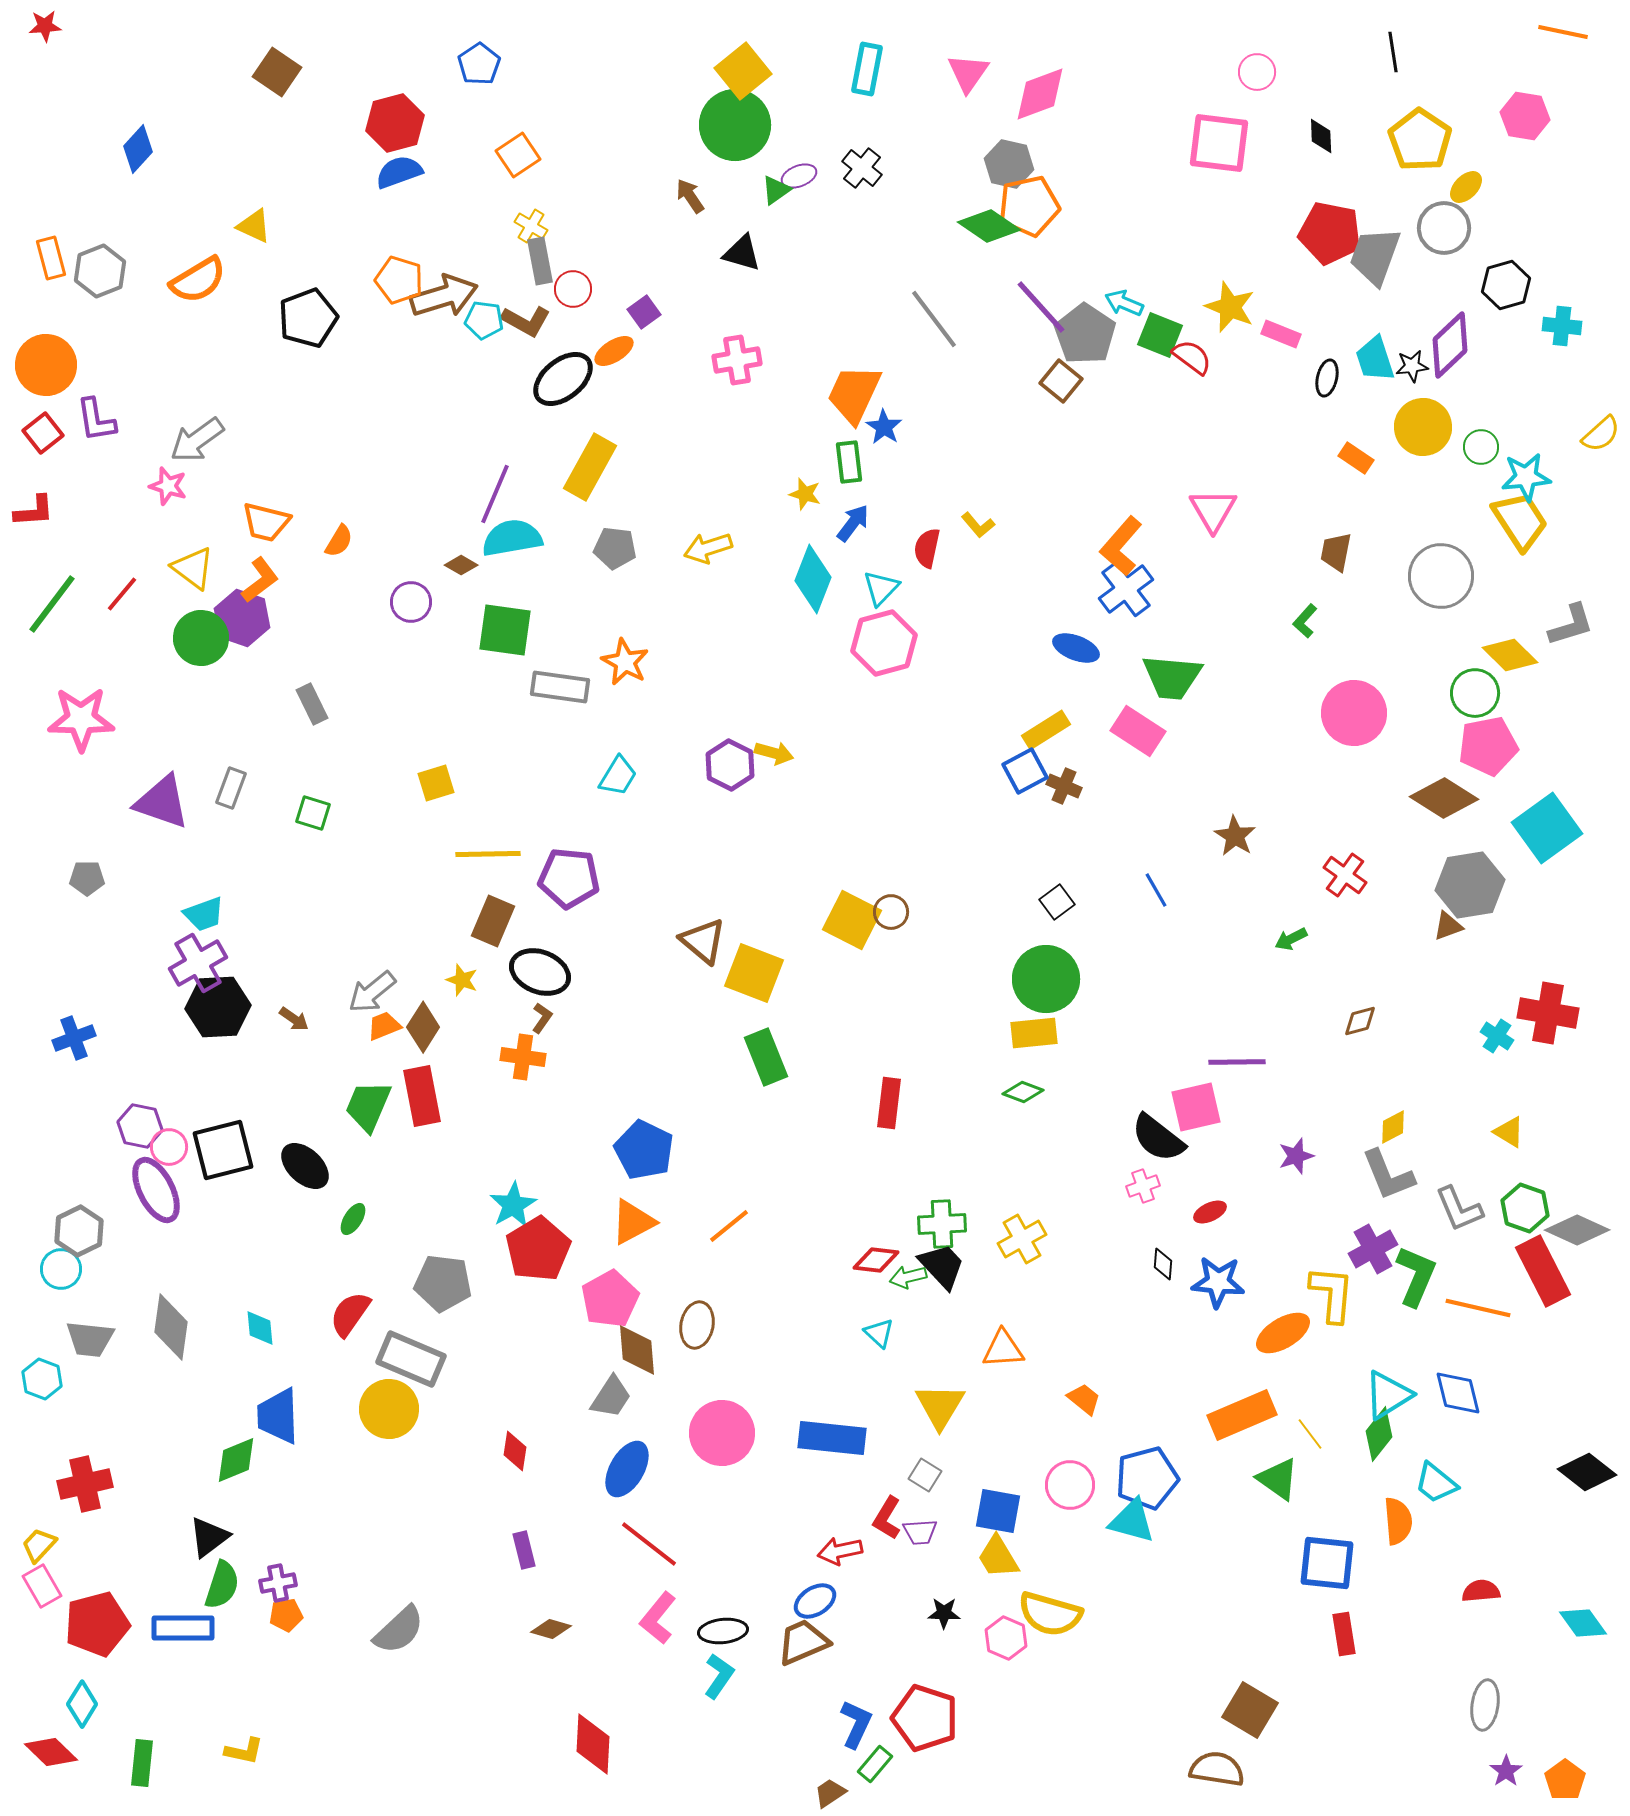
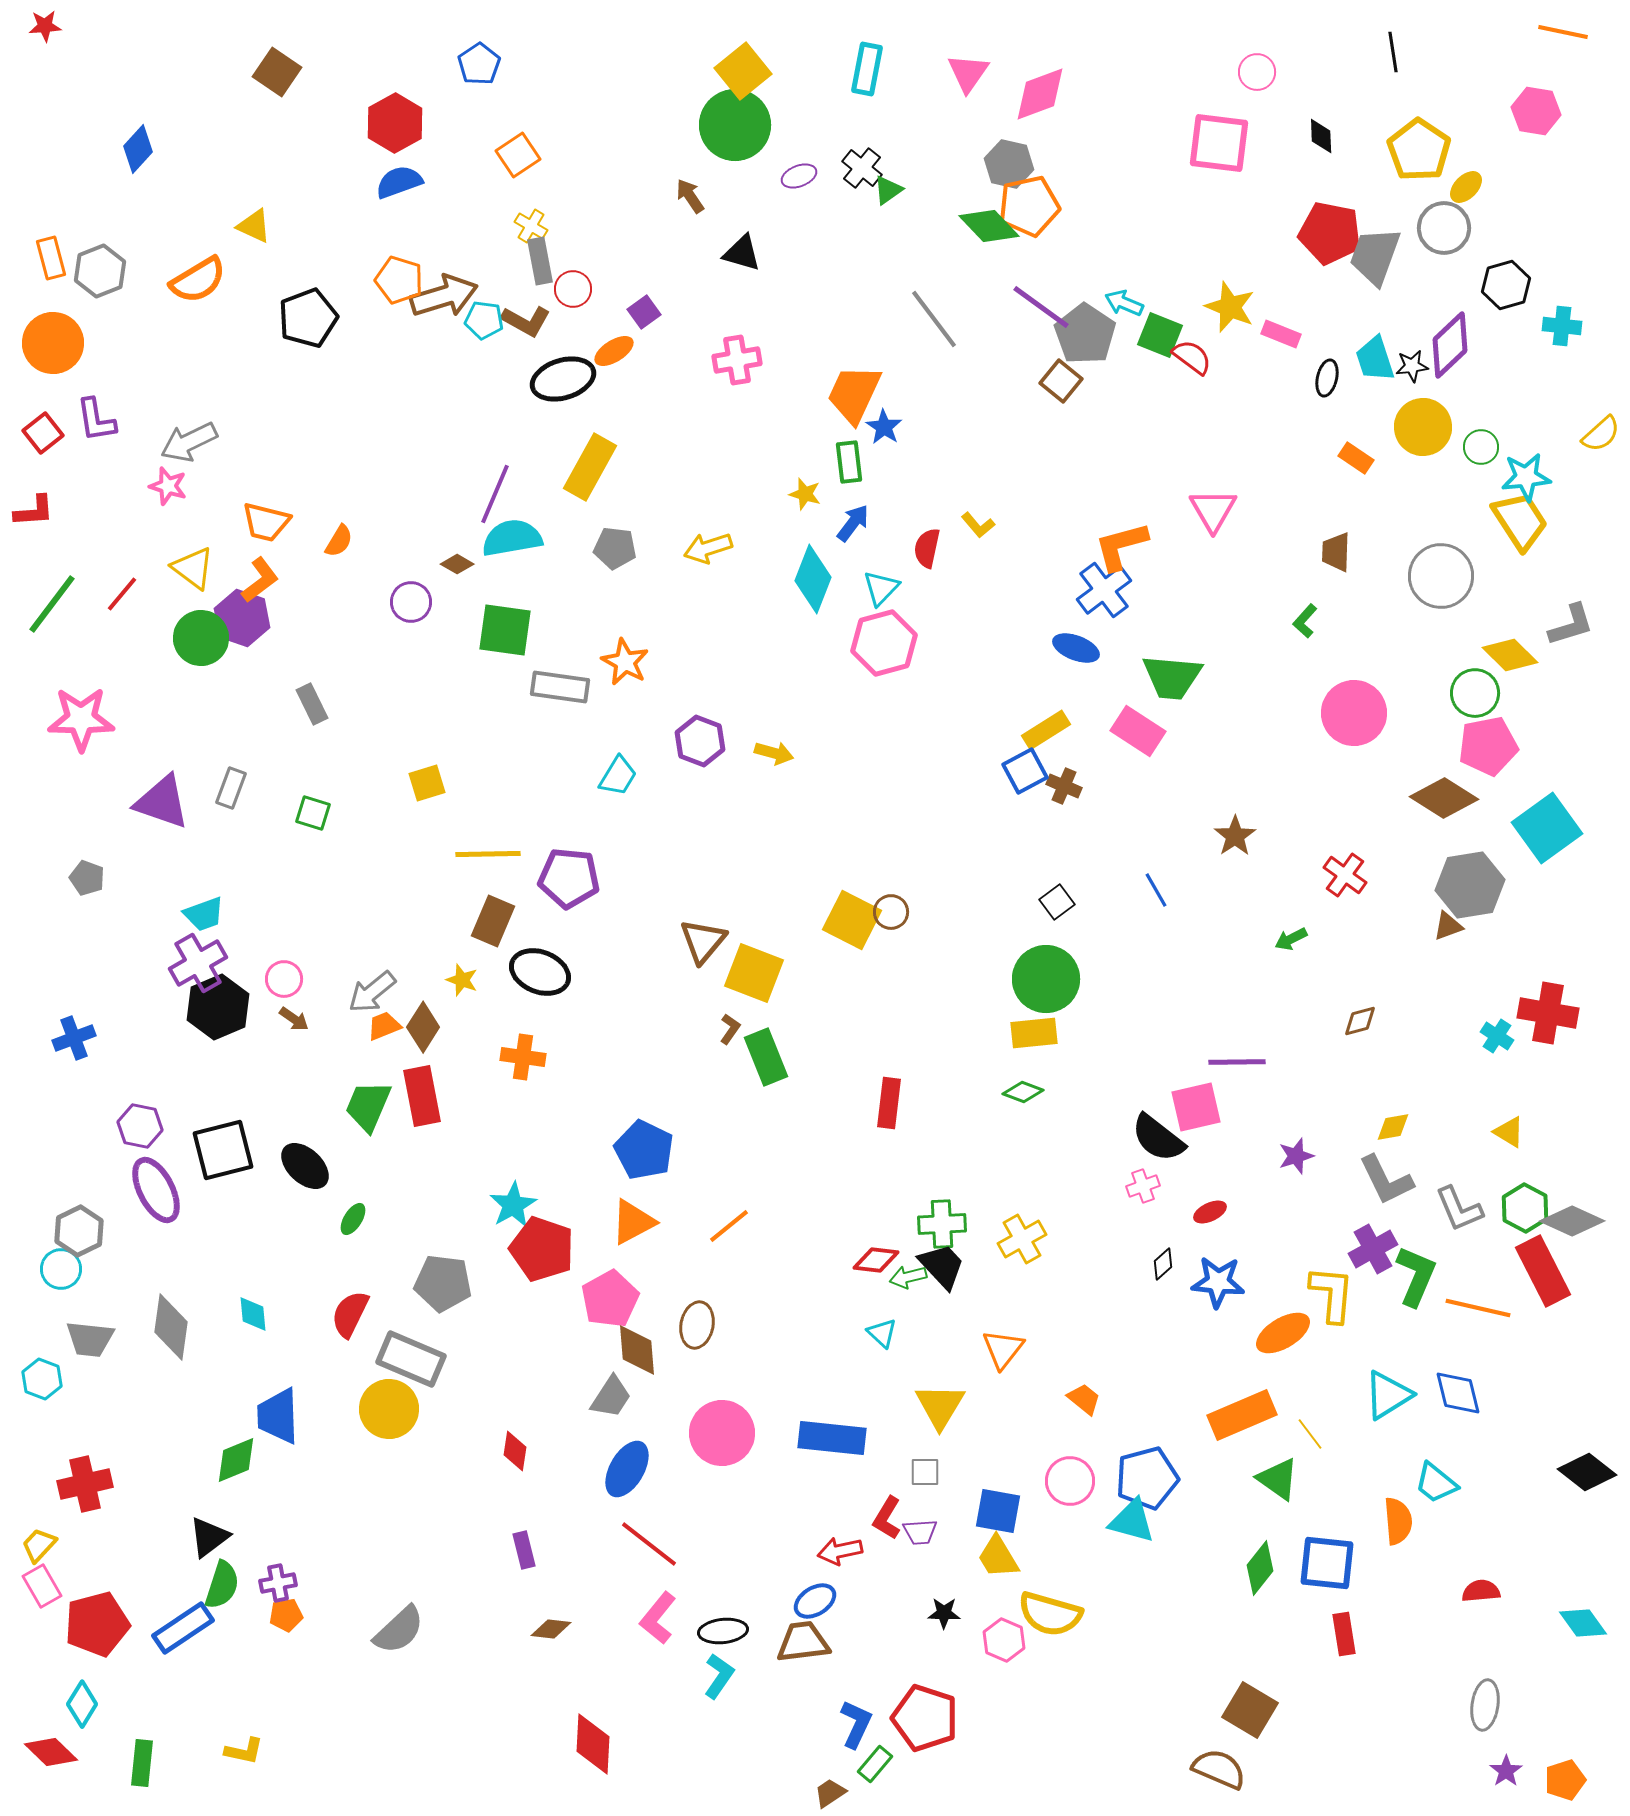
pink hexagon at (1525, 116): moved 11 px right, 5 px up
red hexagon at (395, 123): rotated 14 degrees counterclockwise
yellow pentagon at (1420, 140): moved 1 px left, 10 px down
blue semicircle at (399, 172): moved 10 px down
green triangle at (776, 190): moved 112 px right
green diamond at (989, 226): rotated 12 degrees clockwise
purple line at (1041, 307): rotated 12 degrees counterclockwise
orange circle at (46, 365): moved 7 px right, 22 px up
black ellipse at (563, 379): rotated 22 degrees clockwise
gray arrow at (197, 440): moved 8 px left, 2 px down; rotated 10 degrees clockwise
orange L-shape at (1121, 546): rotated 34 degrees clockwise
brown trapezoid at (1336, 552): rotated 9 degrees counterclockwise
brown diamond at (461, 565): moved 4 px left, 1 px up
blue cross at (1126, 589): moved 22 px left, 1 px down
purple hexagon at (730, 765): moved 30 px left, 24 px up; rotated 6 degrees counterclockwise
yellow square at (436, 783): moved 9 px left
brown star at (1235, 836): rotated 6 degrees clockwise
gray pentagon at (87, 878): rotated 20 degrees clockwise
brown triangle at (703, 941): rotated 30 degrees clockwise
black hexagon at (218, 1007): rotated 20 degrees counterclockwise
brown L-shape at (542, 1018): moved 188 px right, 11 px down
yellow diamond at (1393, 1127): rotated 18 degrees clockwise
pink circle at (169, 1147): moved 115 px right, 168 px up
gray L-shape at (1388, 1175): moved 2 px left, 5 px down; rotated 4 degrees counterclockwise
green hexagon at (1525, 1208): rotated 9 degrees clockwise
gray diamond at (1577, 1230): moved 5 px left, 9 px up
red pentagon at (538, 1249): moved 4 px right; rotated 22 degrees counterclockwise
black diamond at (1163, 1264): rotated 44 degrees clockwise
red semicircle at (350, 1314): rotated 9 degrees counterclockwise
cyan diamond at (260, 1328): moved 7 px left, 14 px up
cyan triangle at (879, 1333): moved 3 px right
orange triangle at (1003, 1349): rotated 48 degrees counterclockwise
green diamond at (1379, 1434): moved 119 px left, 134 px down
gray square at (925, 1475): moved 3 px up; rotated 32 degrees counterclockwise
pink circle at (1070, 1485): moved 4 px up
blue rectangle at (183, 1628): rotated 34 degrees counterclockwise
brown diamond at (551, 1629): rotated 9 degrees counterclockwise
pink hexagon at (1006, 1638): moved 2 px left, 2 px down
brown trapezoid at (803, 1642): rotated 16 degrees clockwise
brown semicircle at (1217, 1769): moved 2 px right; rotated 14 degrees clockwise
orange pentagon at (1565, 1780): rotated 18 degrees clockwise
